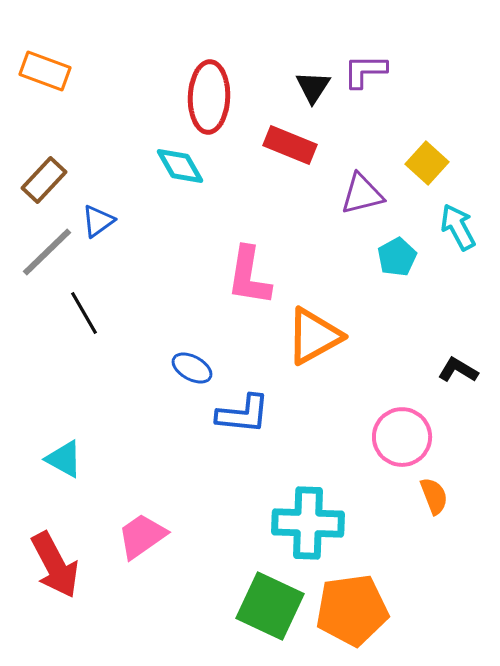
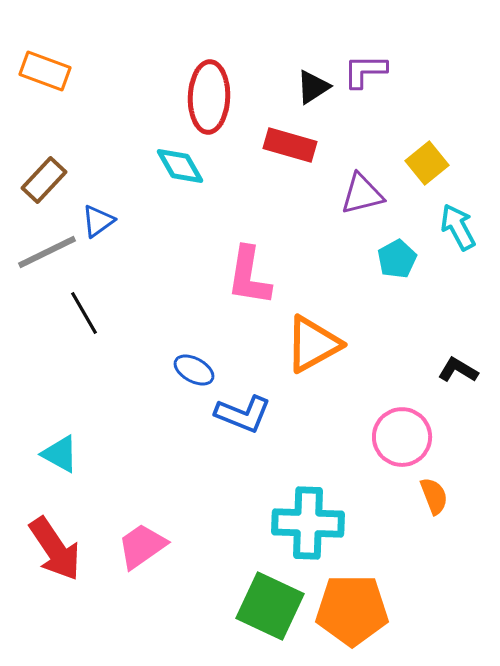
black triangle: rotated 24 degrees clockwise
red rectangle: rotated 6 degrees counterclockwise
yellow square: rotated 9 degrees clockwise
gray line: rotated 18 degrees clockwise
cyan pentagon: moved 2 px down
orange triangle: moved 1 px left, 8 px down
blue ellipse: moved 2 px right, 2 px down
blue L-shape: rotated 16 degrees clockwise
cyan triangle: moved 4 px left, 5 px up
pink trapezoid: moved 10 px down
red arrow: moved 16 px up; rotated 6 degrees counterclockwise
orange pentagon: rotated 8 degrees clockwise
